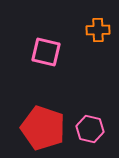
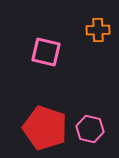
red pentagon: moved 2 px right
